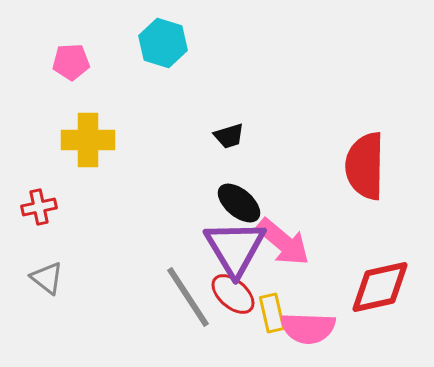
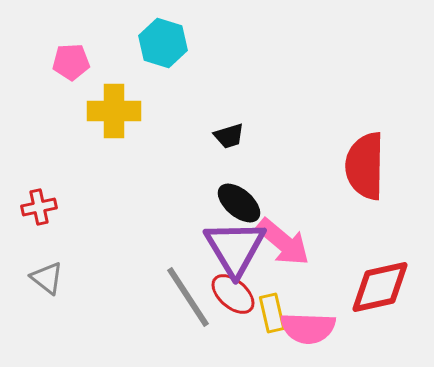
yellow cross: moved 26 px right, 29 px up
